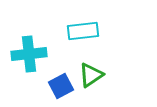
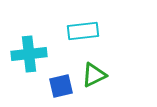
green triangle: moved 3 px right; rotated 8 degrees clockwise
blue square: rotated 15 degrees clockwise
